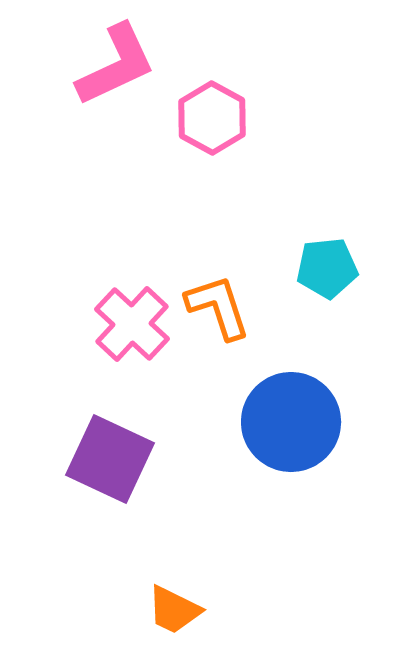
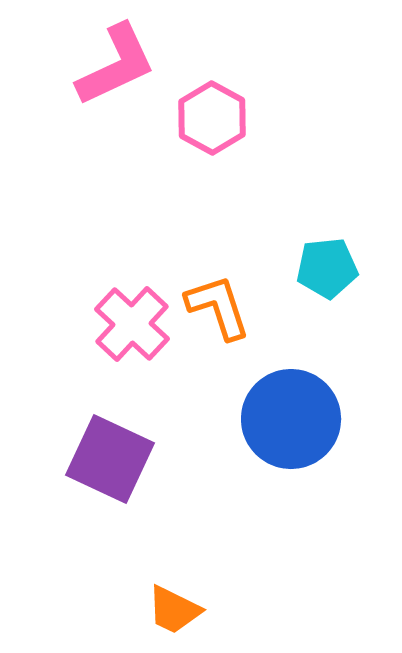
blue circle: moved 3 px up
